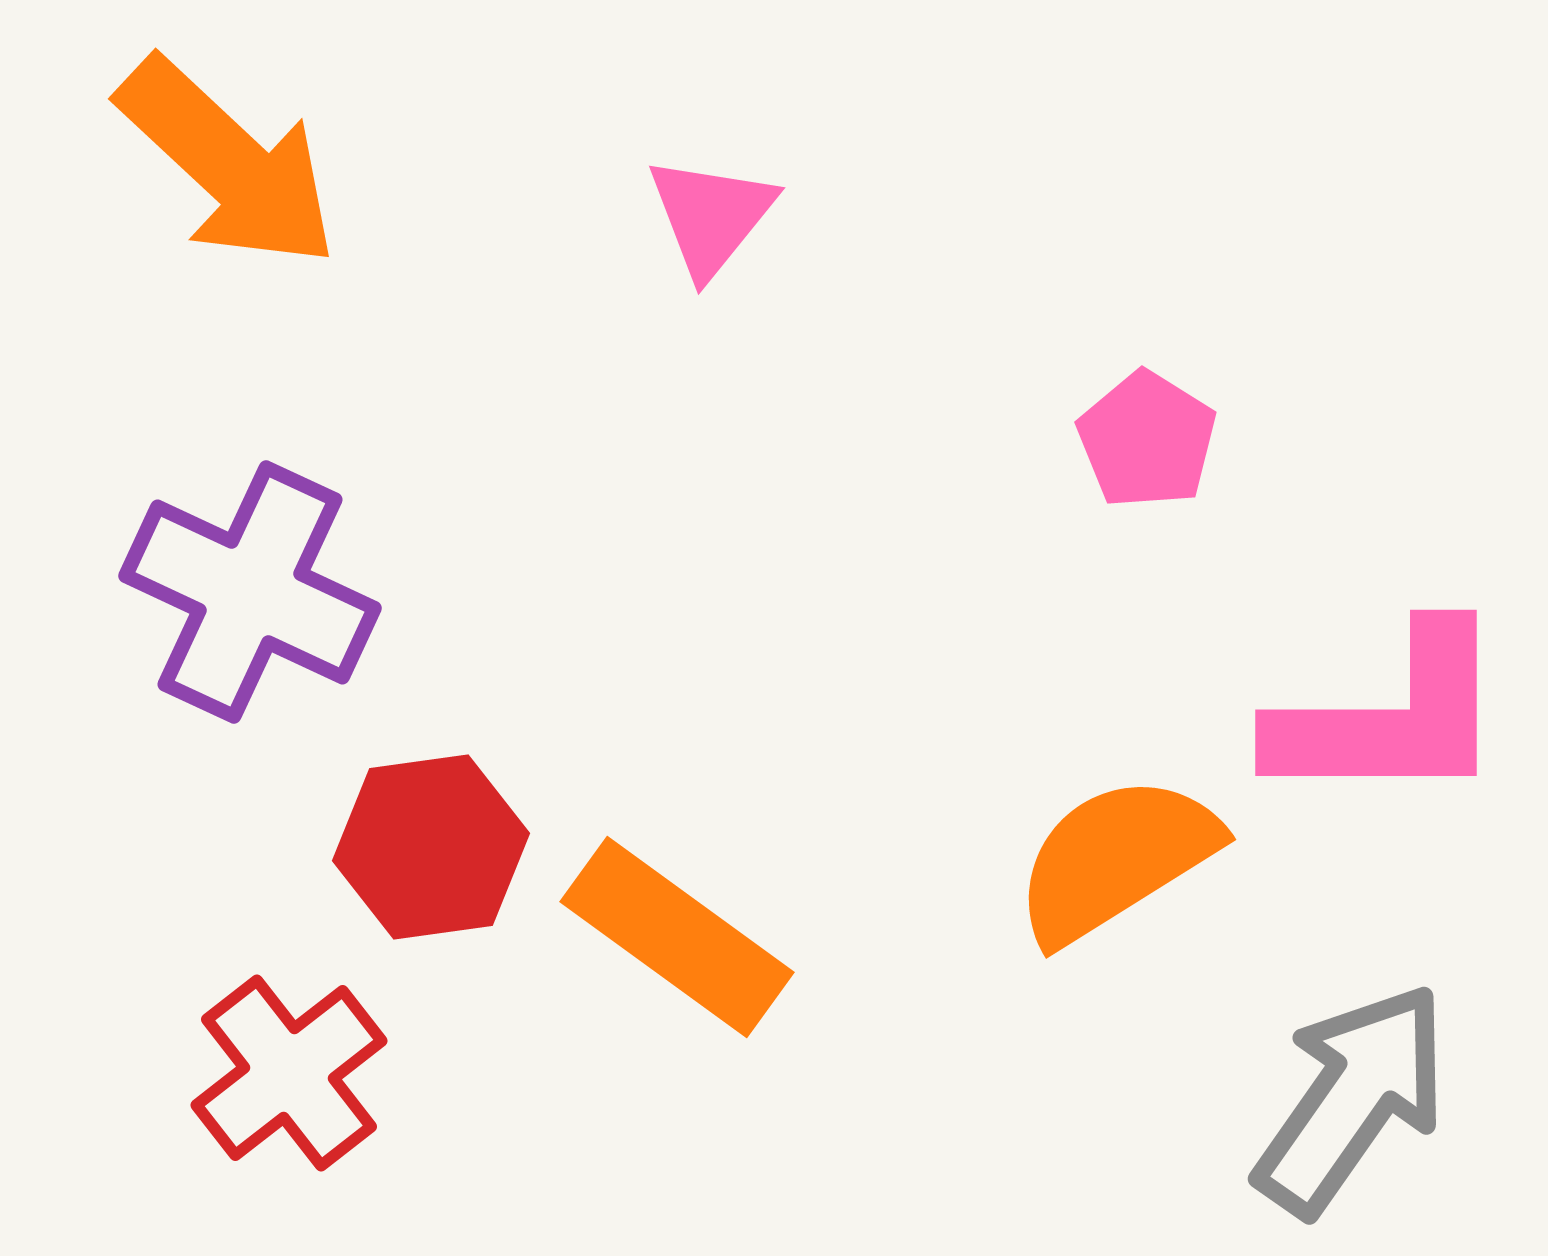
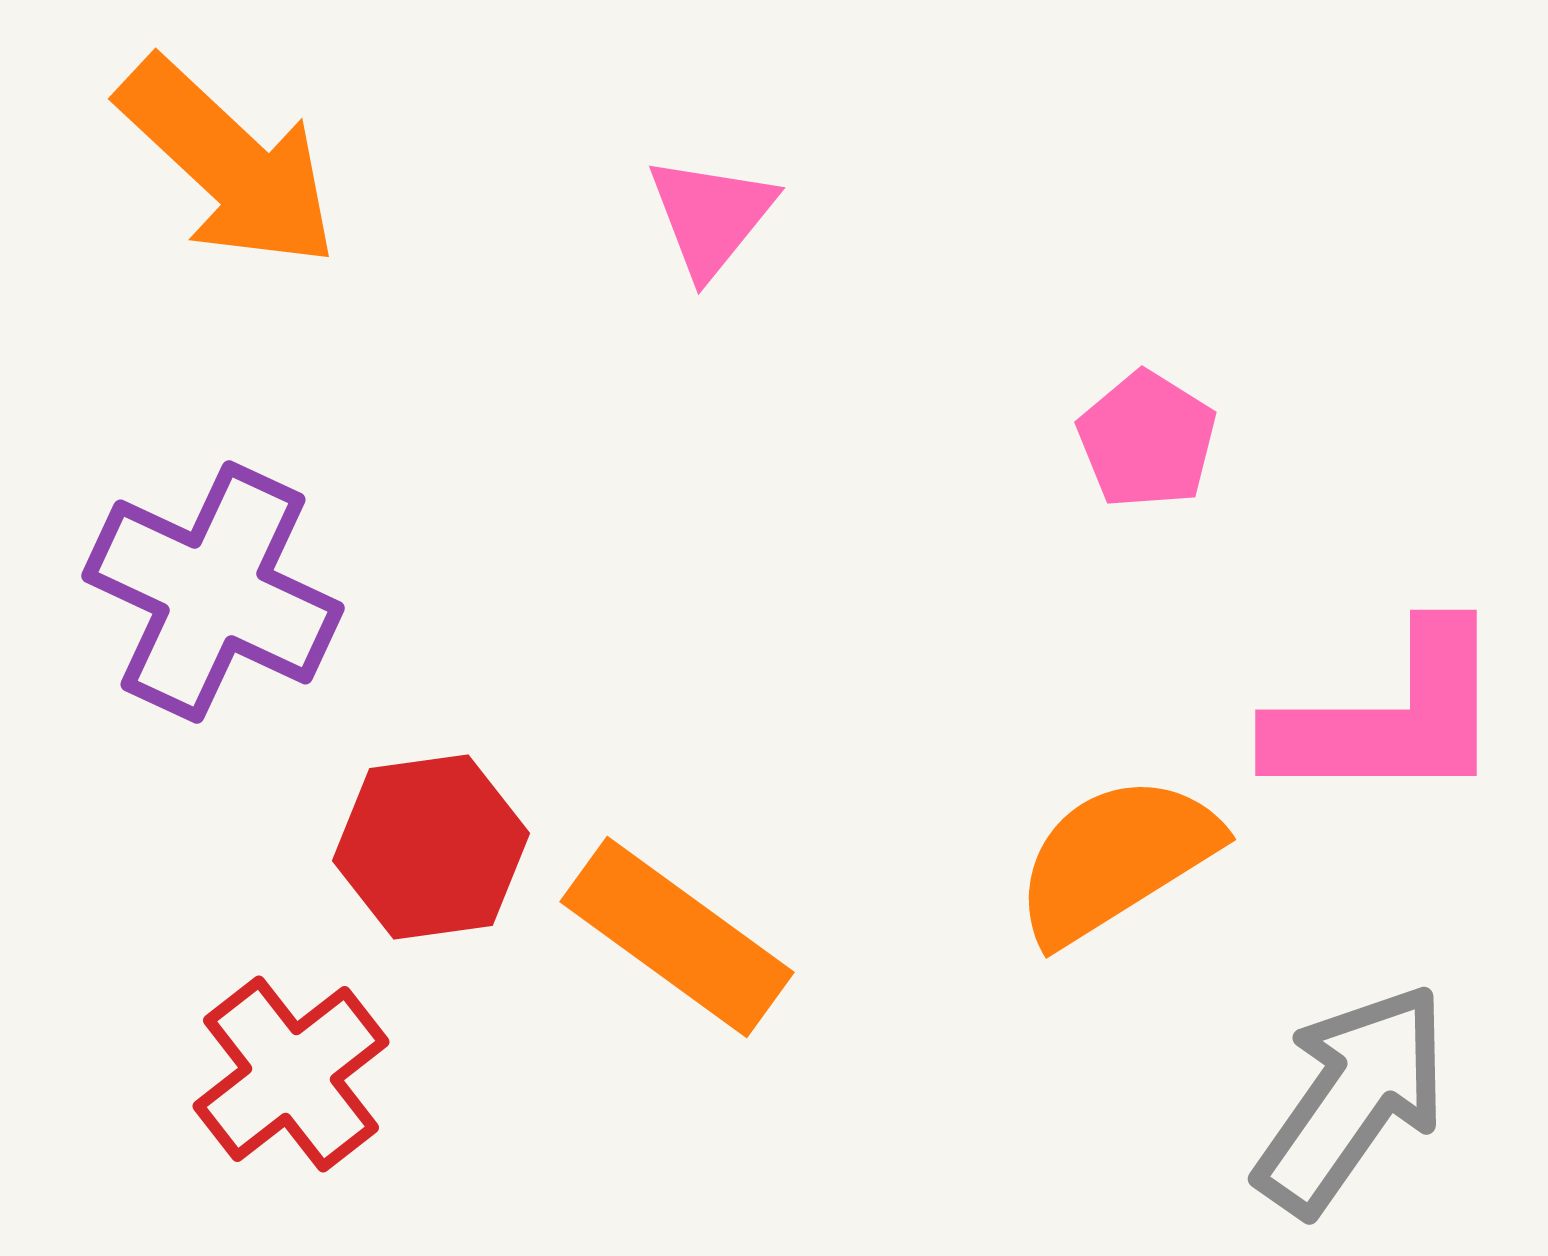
purple cross: moved 37 px left
red cross: moved 2 px right, 1 px down
